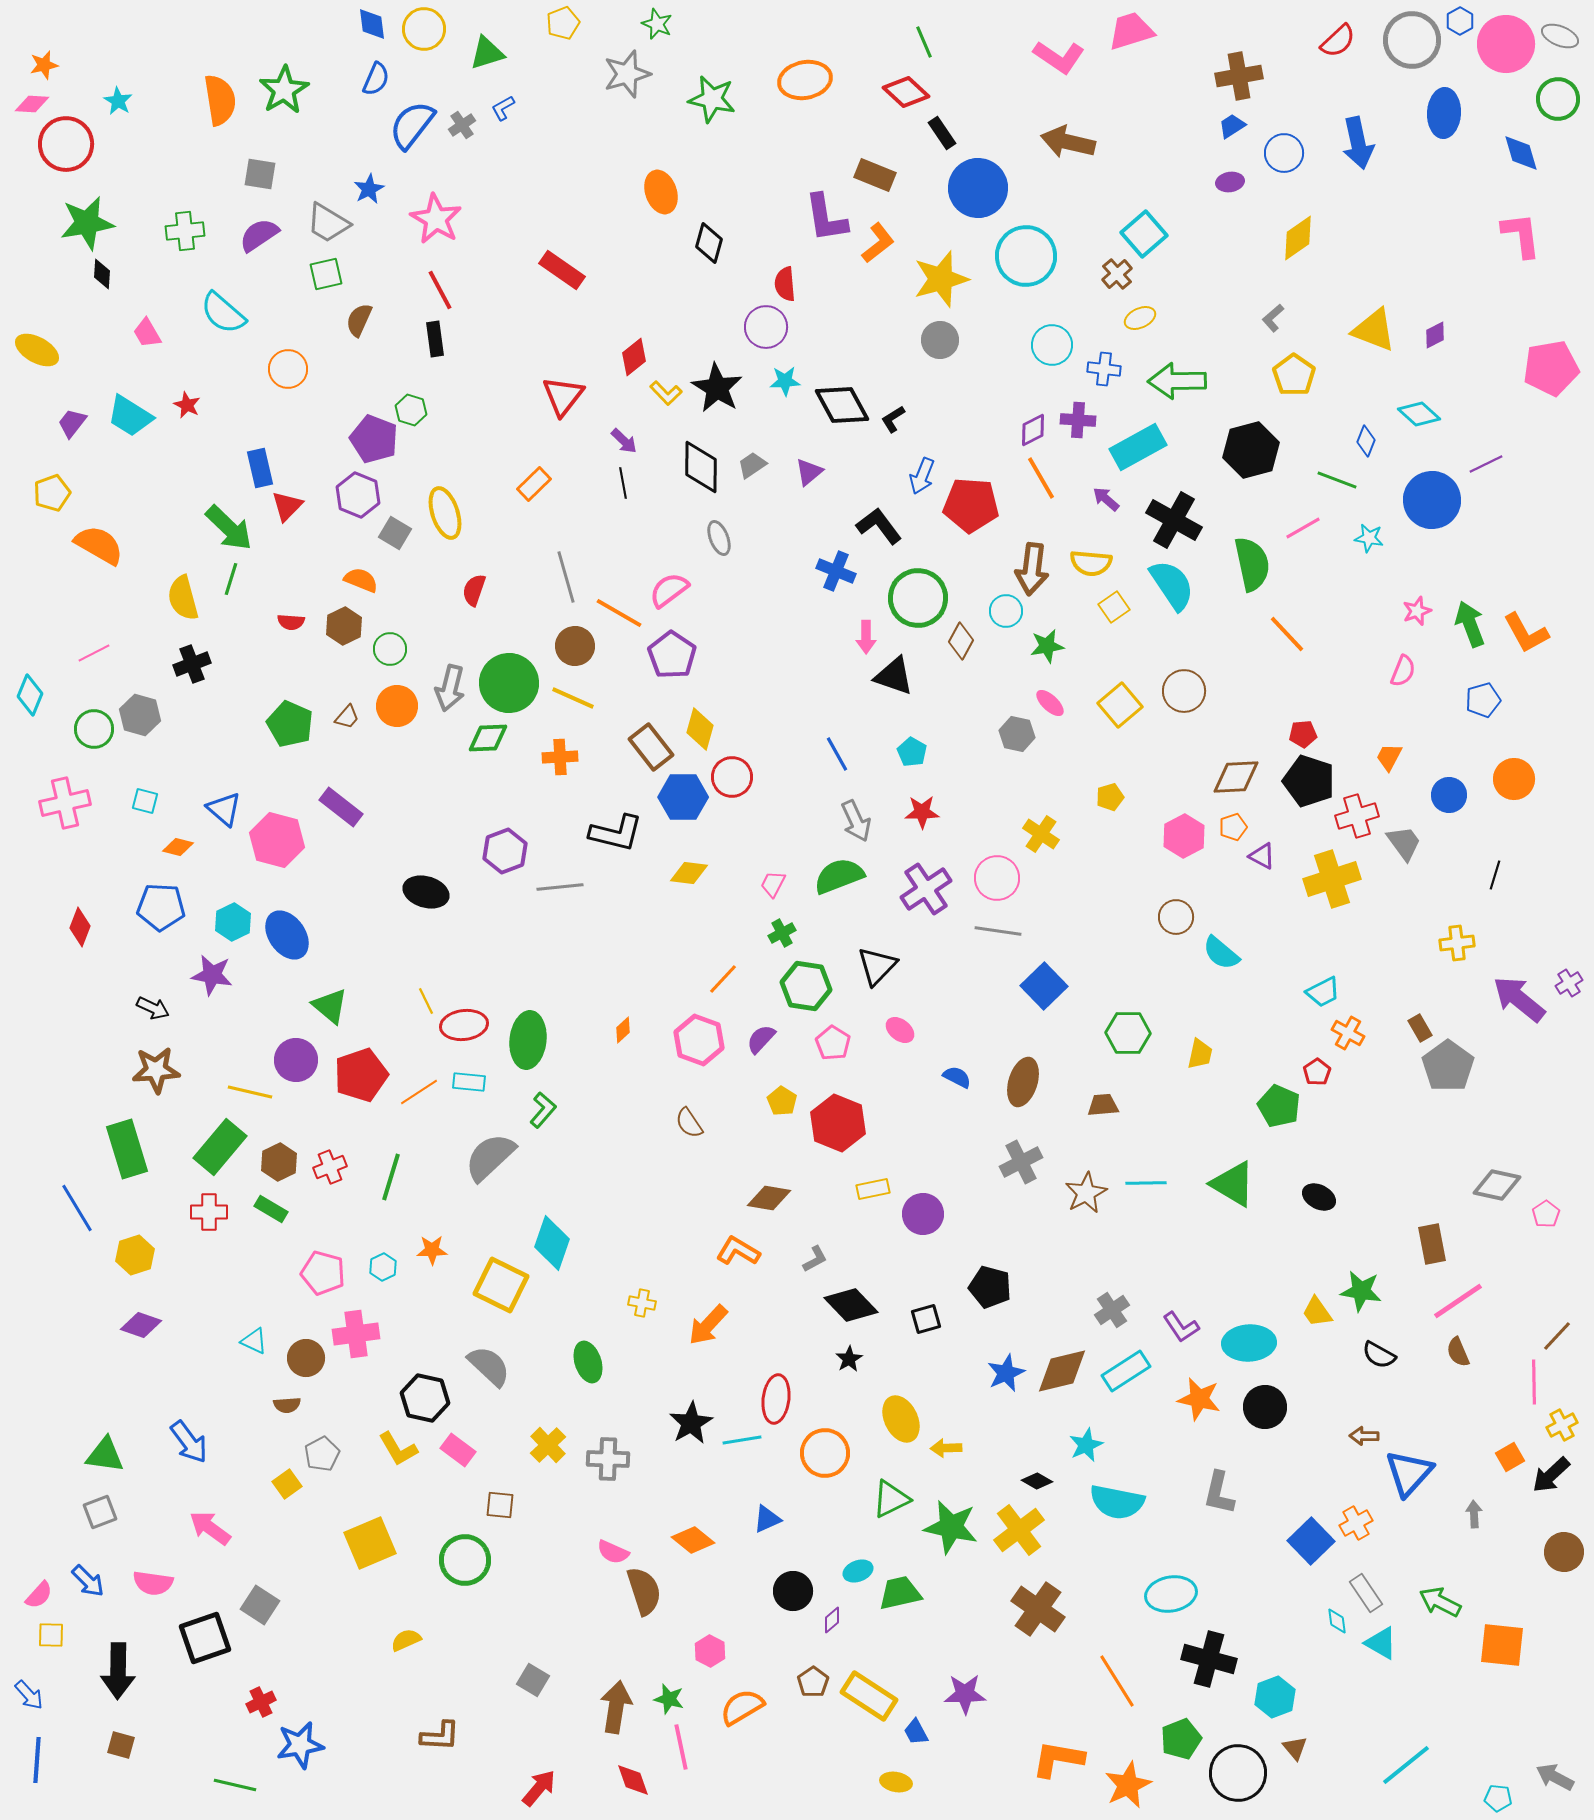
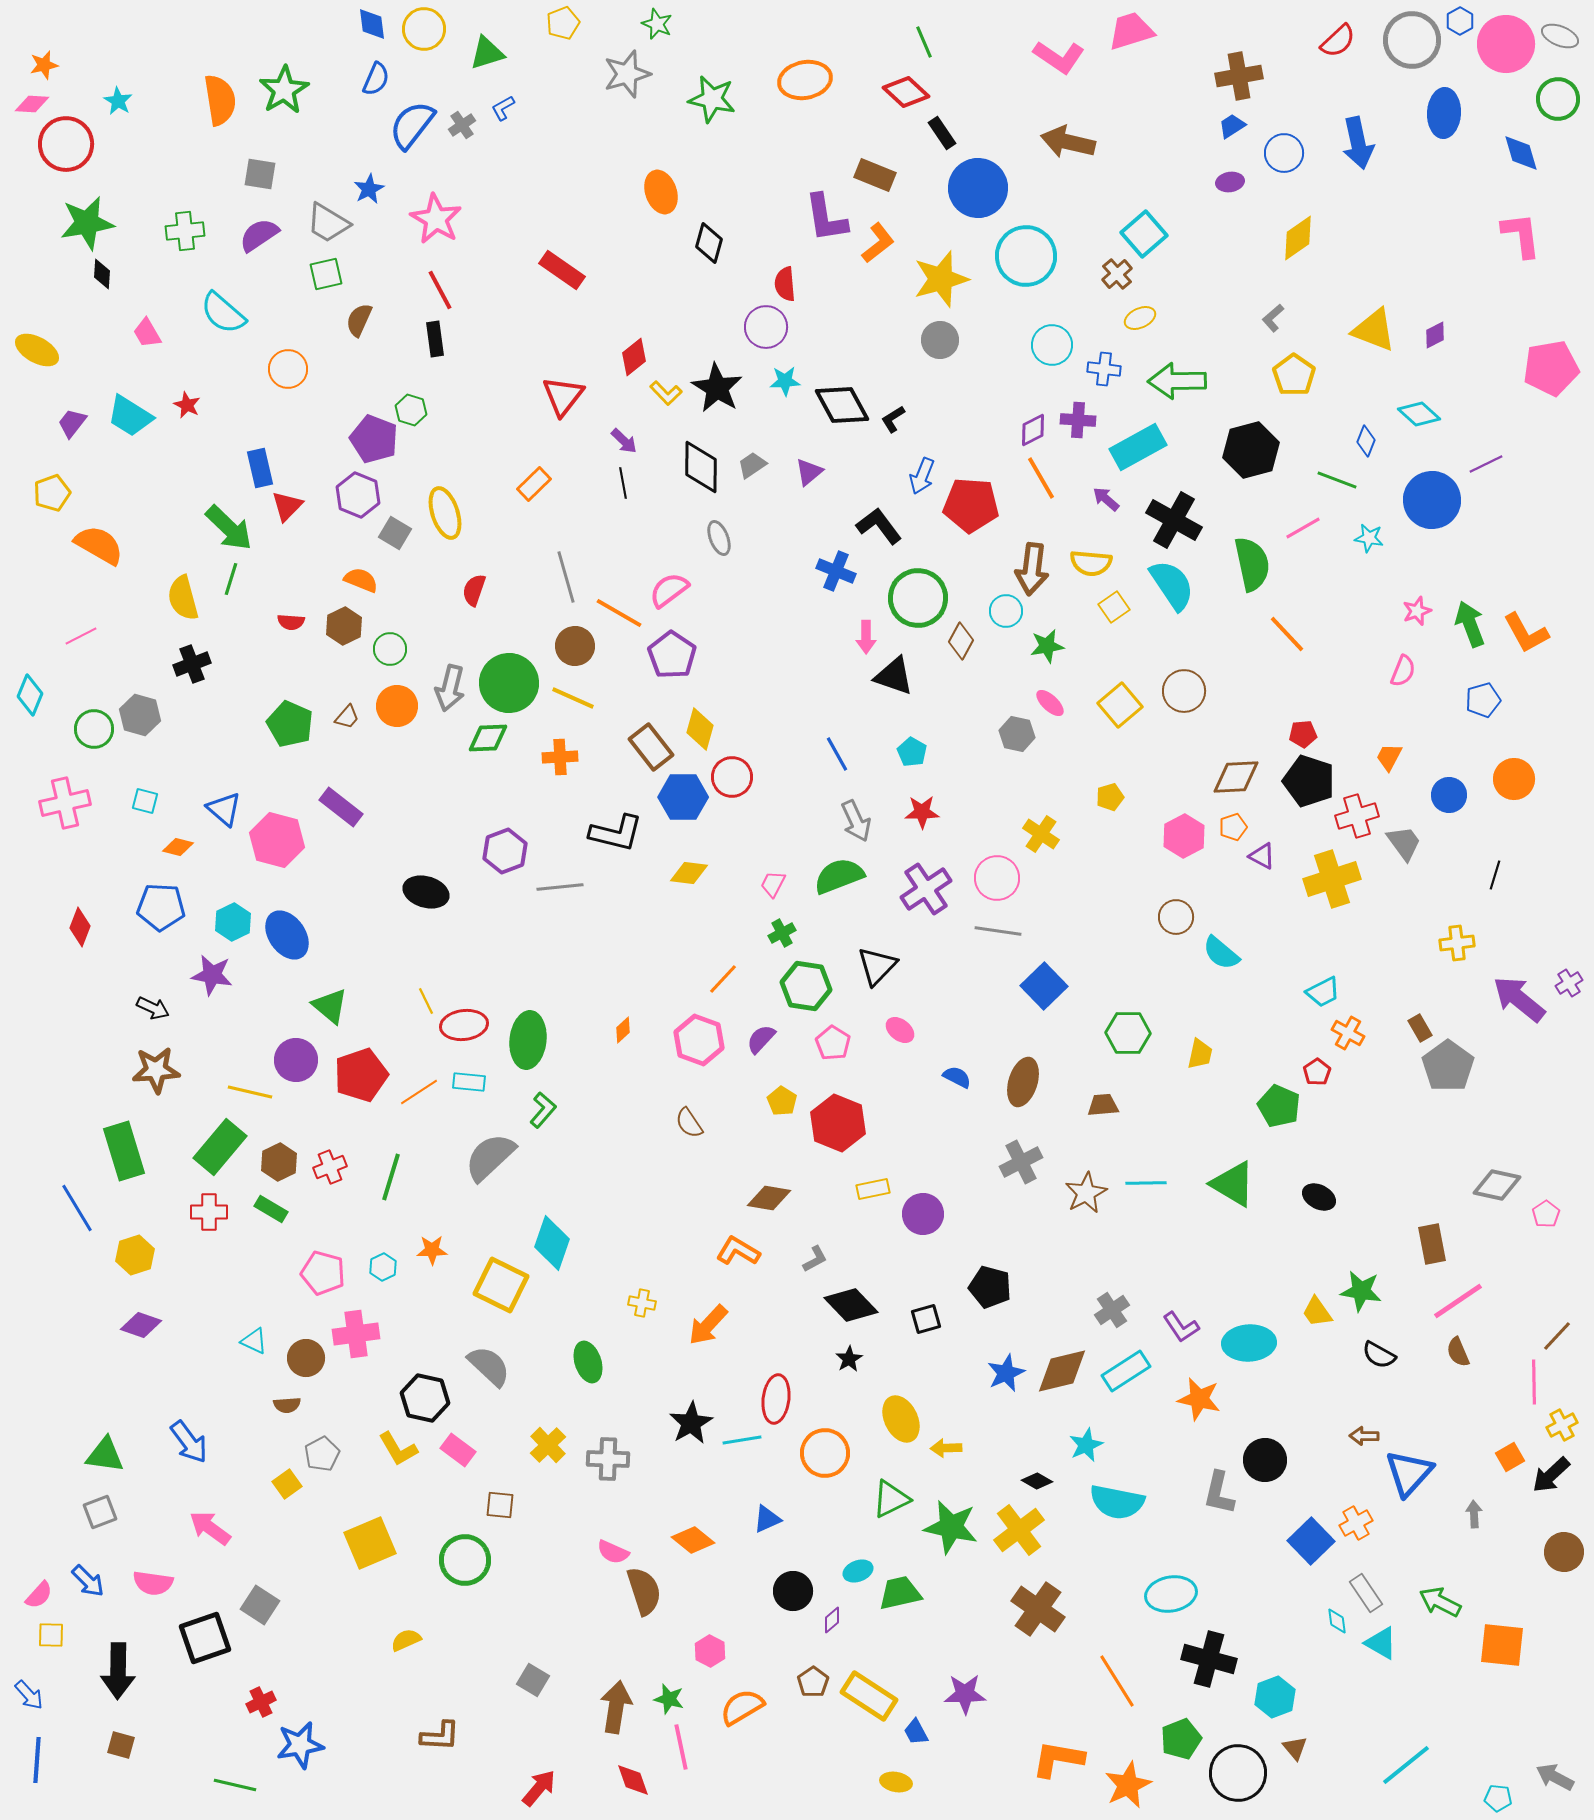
pink line at (94, 653): moved 13 px left, 17 px up
green rectangle at (127, 1149): moved 3 px left, 2 px down
black circle at (1265, 1407): moved 53 px down
